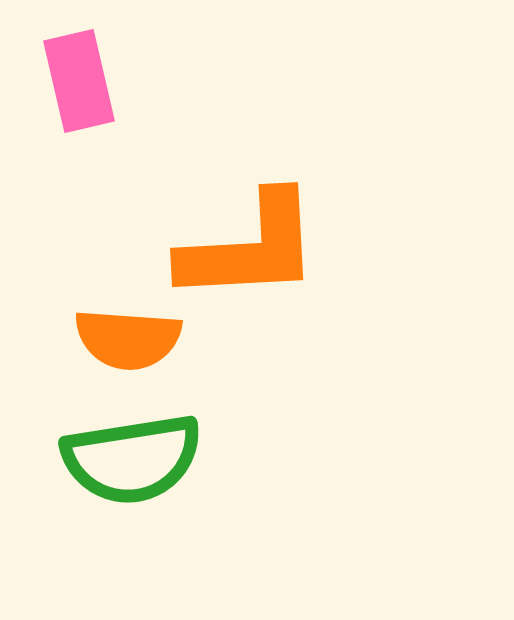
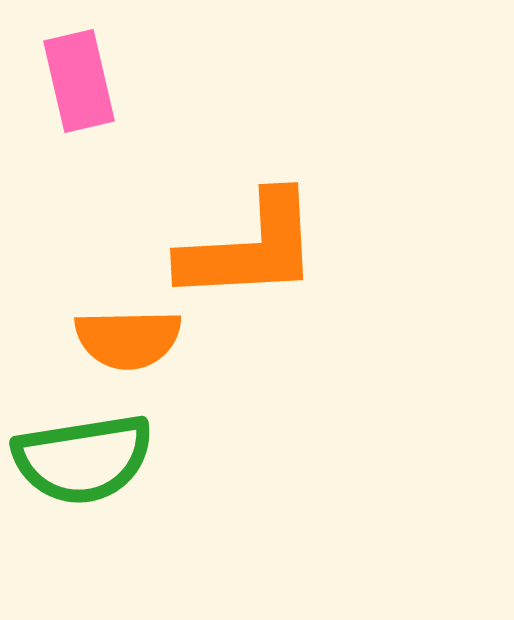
orange semicircle: rotated 5 degrees counterclockwise
green semicircle: moved 49 px left
